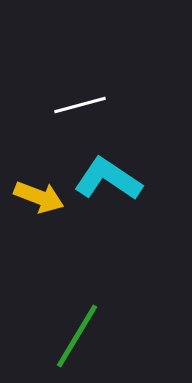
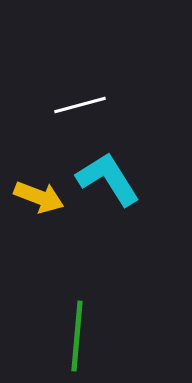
cyan L-shape: rotated 24 degrees clockwise
green line: rotated 26 degrees counterclockwise
